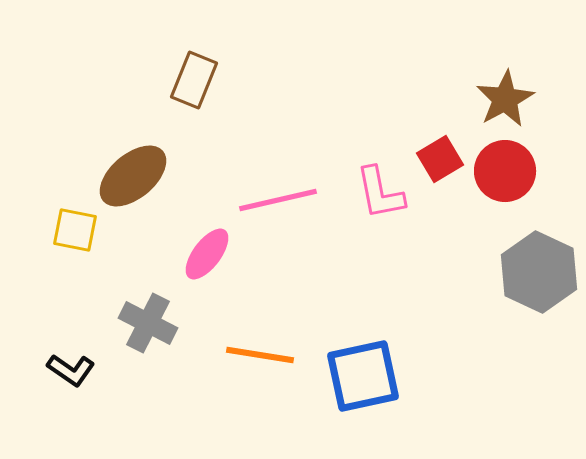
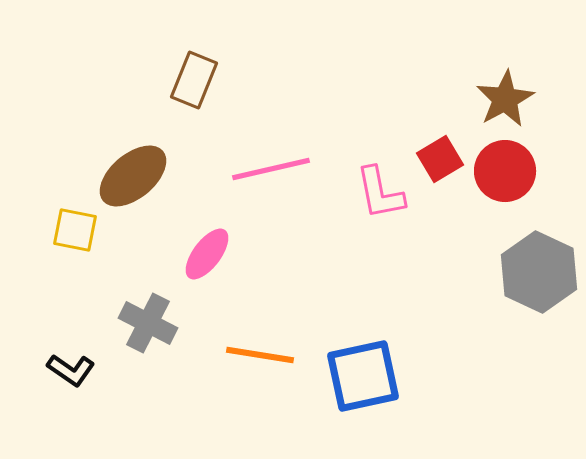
pink line: moved 7 px left, 31 px up
